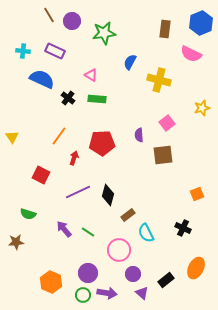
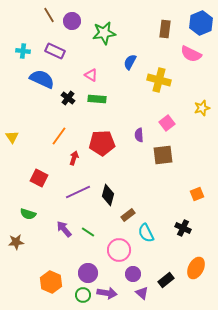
red square at (41, 175): moved 2 px left, 3 px down
